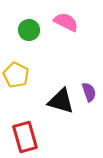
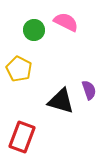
green circle: moved 5 px right
yellow pentagon: moved 3 px right, 6 px up
purple semicircle: moved 2 px up
red rectangle: moved 3 px left; rotated 36 degrees clockwise
